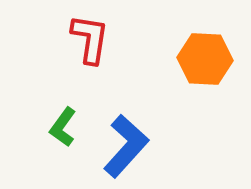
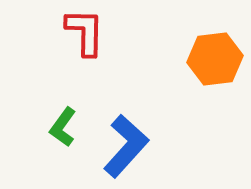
red L-shape: moved 5 px left, 7 px up; rotated 8 degrees counterclockwise
orange hexagon: moved 10 px right; rotated 10 degrees counterclockwise
